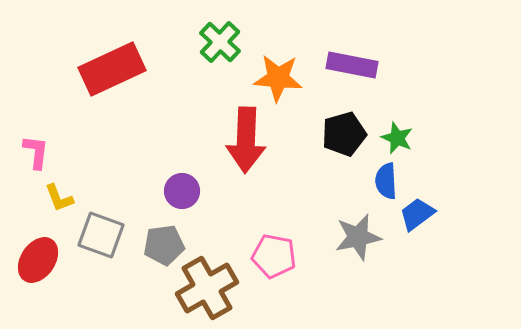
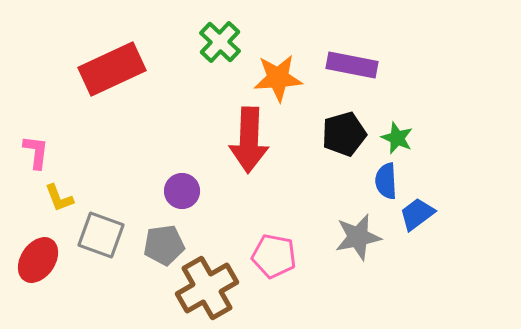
orange star: rotated 9 degrees counterclockwise
red arrow: moved 3 px right
